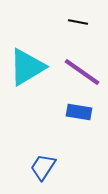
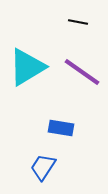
blue rectangle: moved 18 px left, 16 px down
